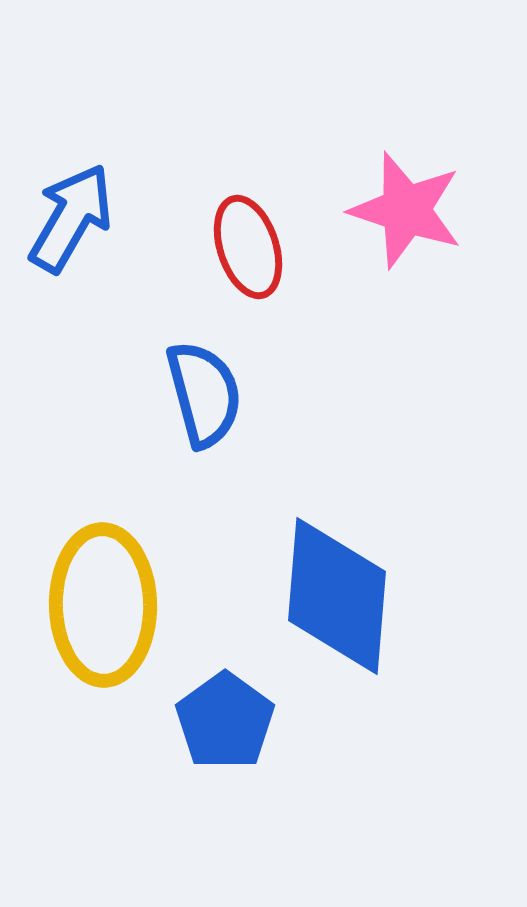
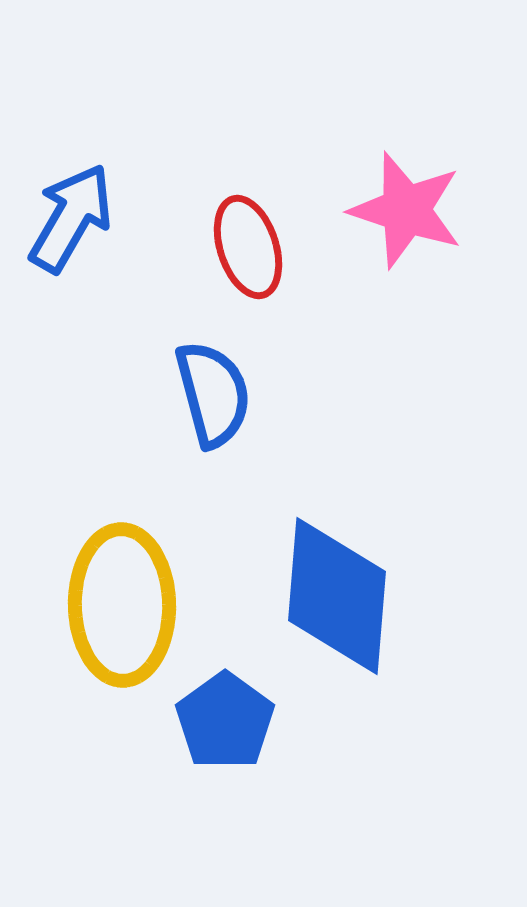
blue semicircle: moved 9 px right
yellow ellipse: moved 19 px right
